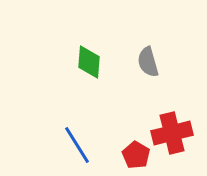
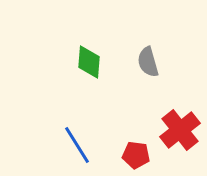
red cross: moved 8 px right, 3 px up; rotated 24 degrees counterclockwise
red pentagon: rotated 24 degrees counterclockwise
